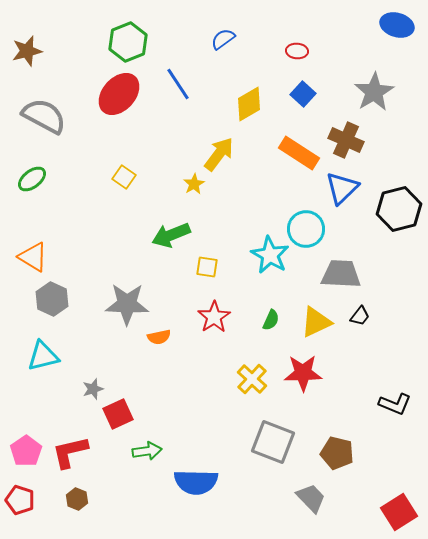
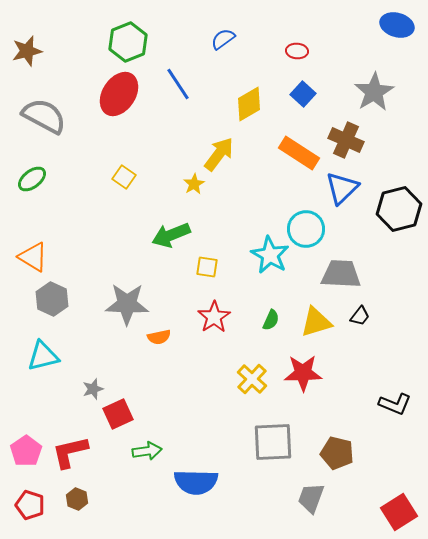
red ellipse at (119, 94): rotated 9 degrees counterclockwise
yellow triangle at (316, 322): rotated 8 degrees clockwise
gray square at (273, 442): rotated 24 degrees counterclockwise
gray trapezoid at (311, 498): rotated 116 degrees counterclockwise
red pentagon at (20, 500): moved 10 px right, 5 px down
